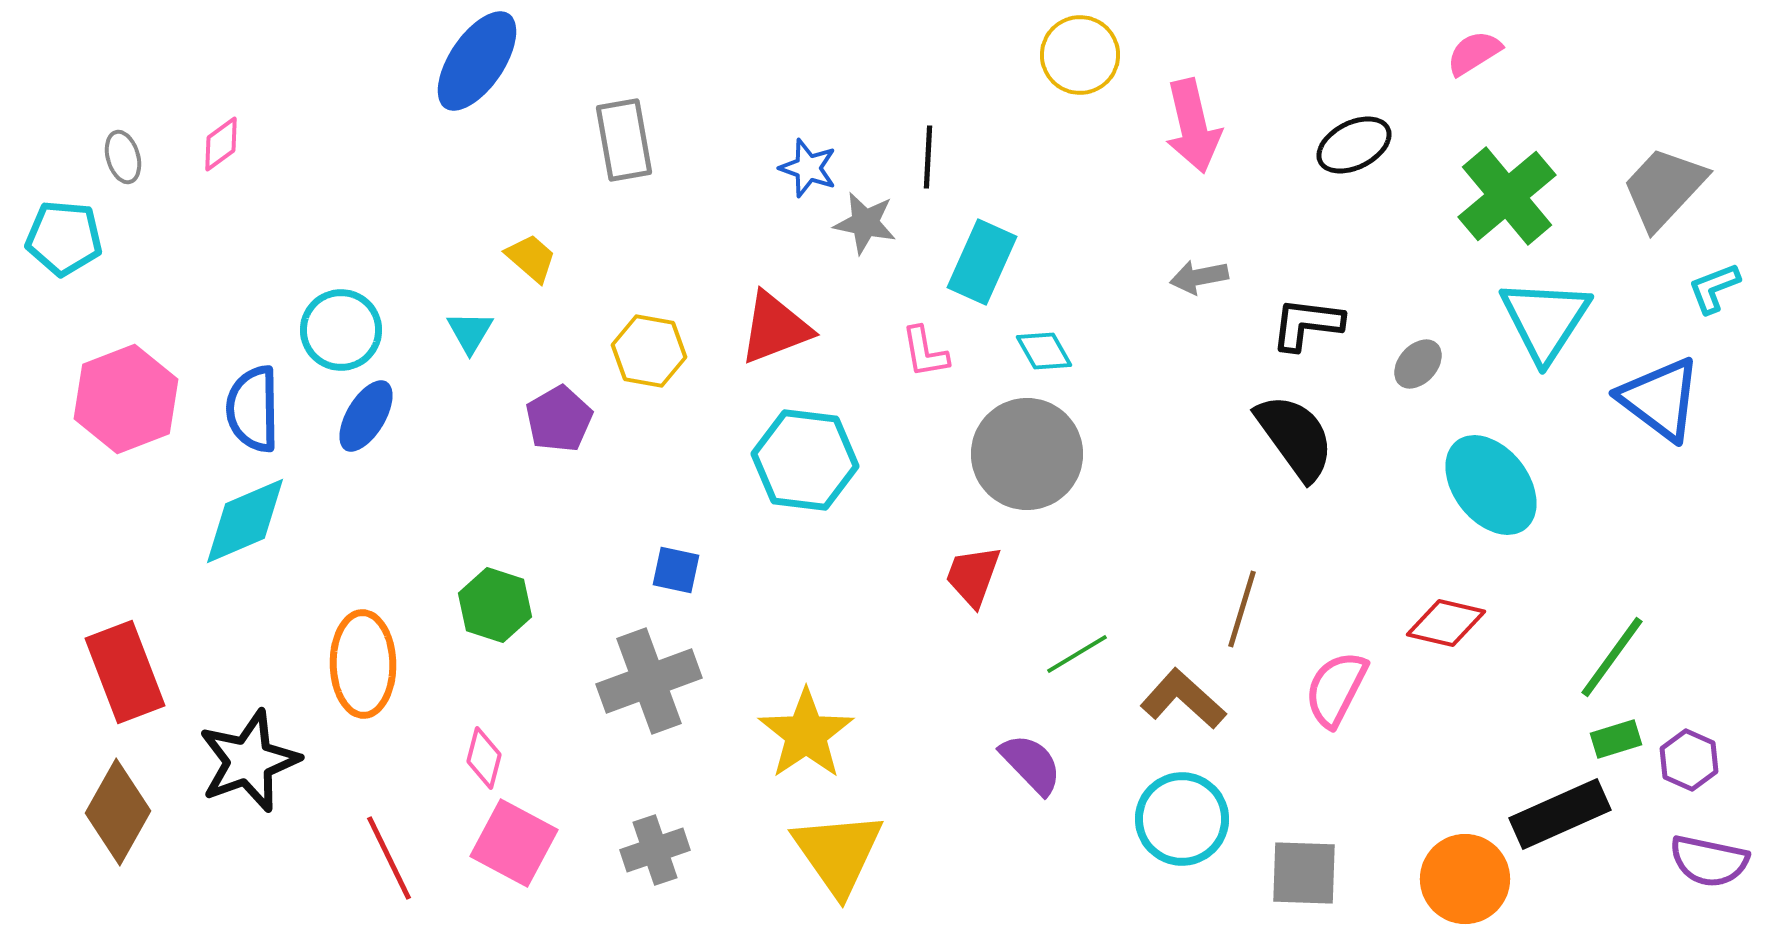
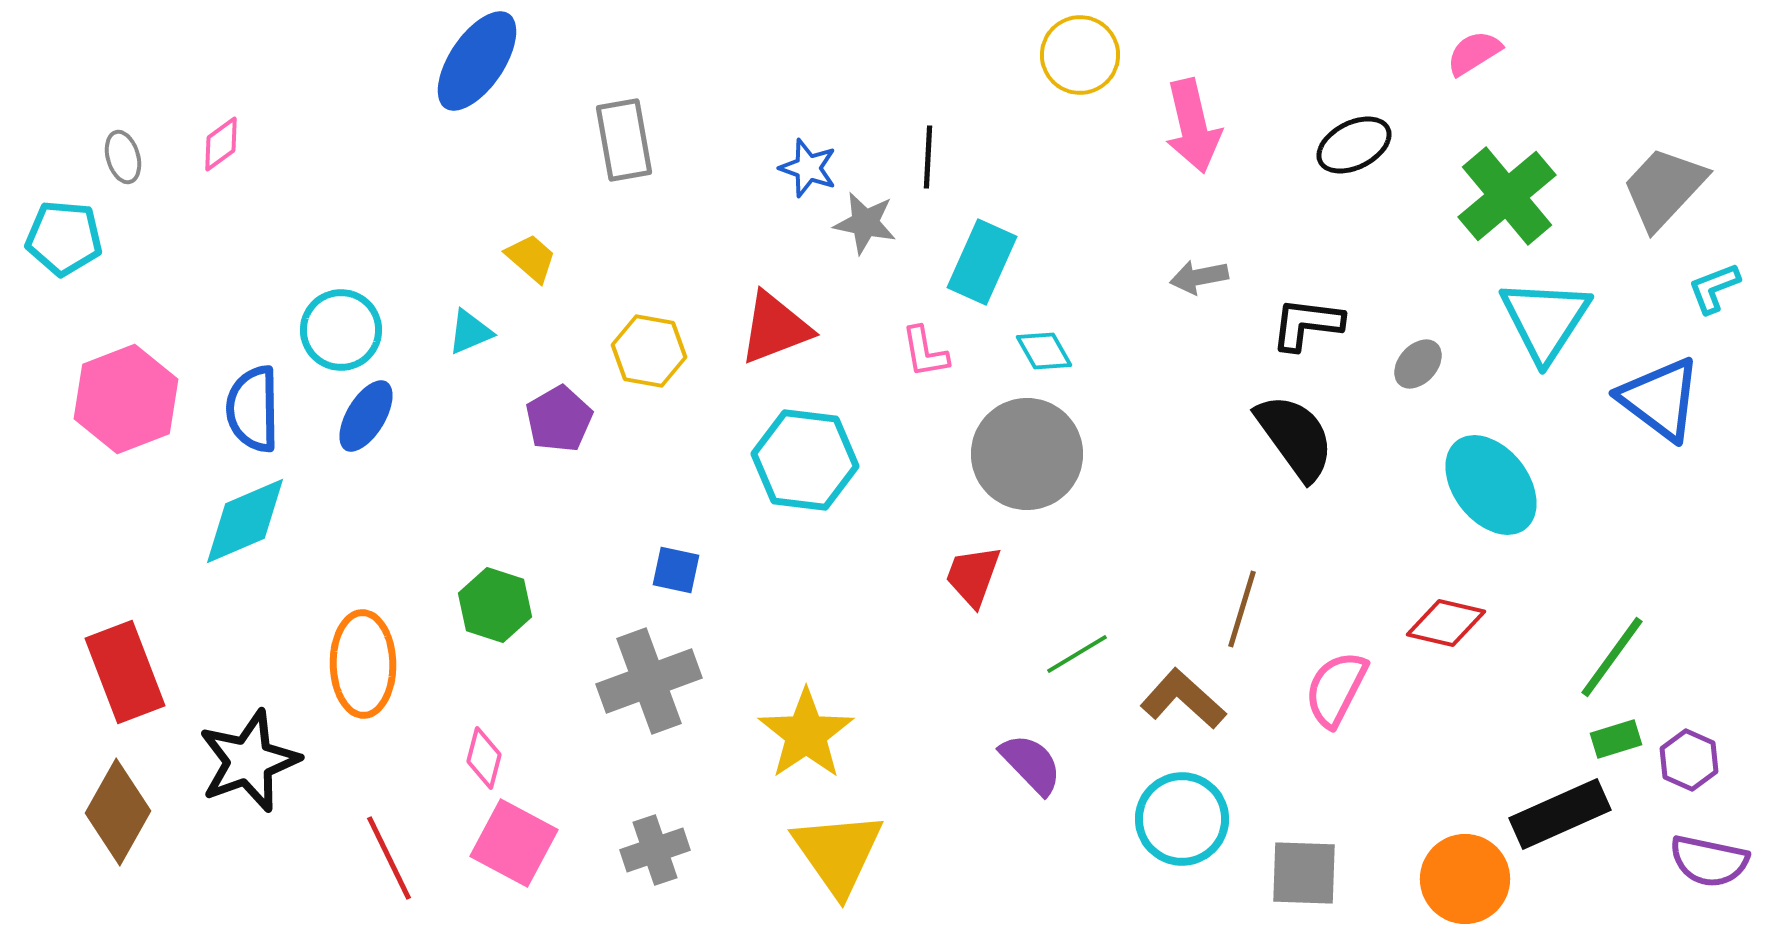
cyan triangle at (470, 332): rotated 36 degrees clockwise
